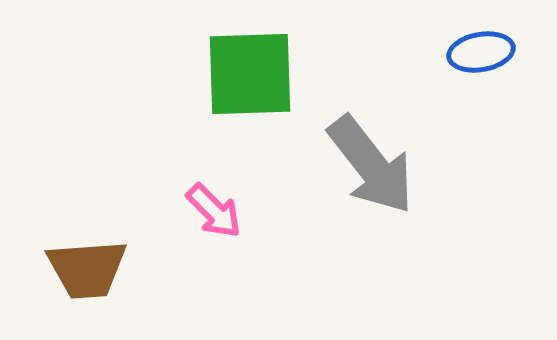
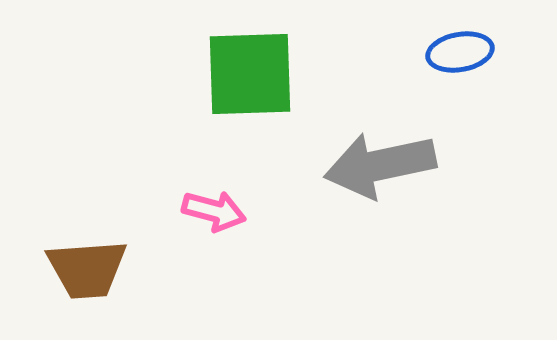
blue ellipse: moved 21 px left
gray arrow: moved 9 px right; rotated 116 degrees clockwise
pink arrow: rotated 30 degrees counterclockwise
